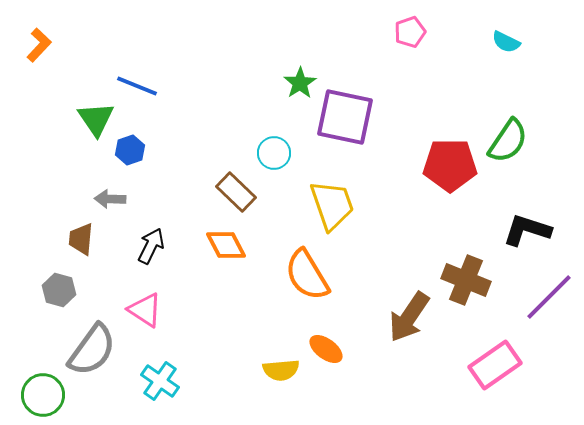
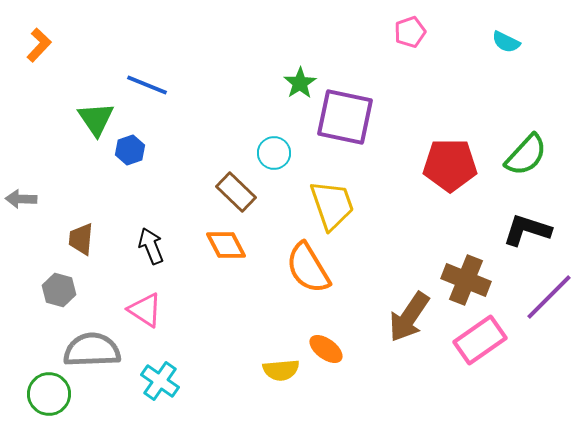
blue line: moved 10 px right, 1 px up
green semicircle: moved 18 px right, 14 px down; rotated 9 degrees clockwise
gray arrow: moved 89 px left
black arrow: rotated 48 degrees counterclockwise
orange semicircle: moved 1 px right, 7 px up
gray semicircle: rotated 128 degrees counterclockwise
pink rectangle: moved 15 px left, 25 px up
green circle: moved 6 px right, 1 px up
